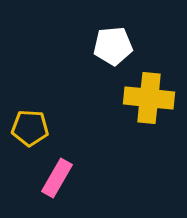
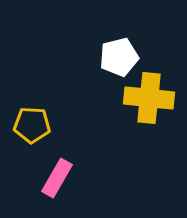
white pentagon: moved 6 px right, 11 px down; rotated 9 degrees counterclockwise
yellow pentagon: moved 2 px right, 3 px up
